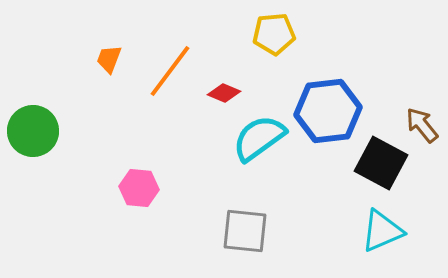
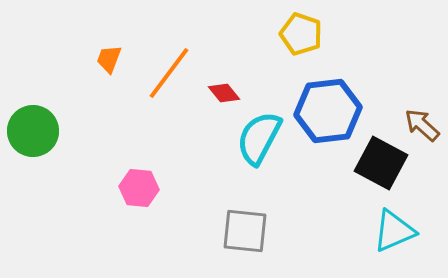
yellow pentagon: moved 27 px right; rotated 24 degrees clockwise
orange line: moved 1 px left, 2 px down
red diamond: rotated 28 degrees clockwise
brown arrow: rotated 9 degrees counterclockwise
cyan semicircle: rotated 26 degrees counterclockwise
cyan triangle: moved 12 px right
